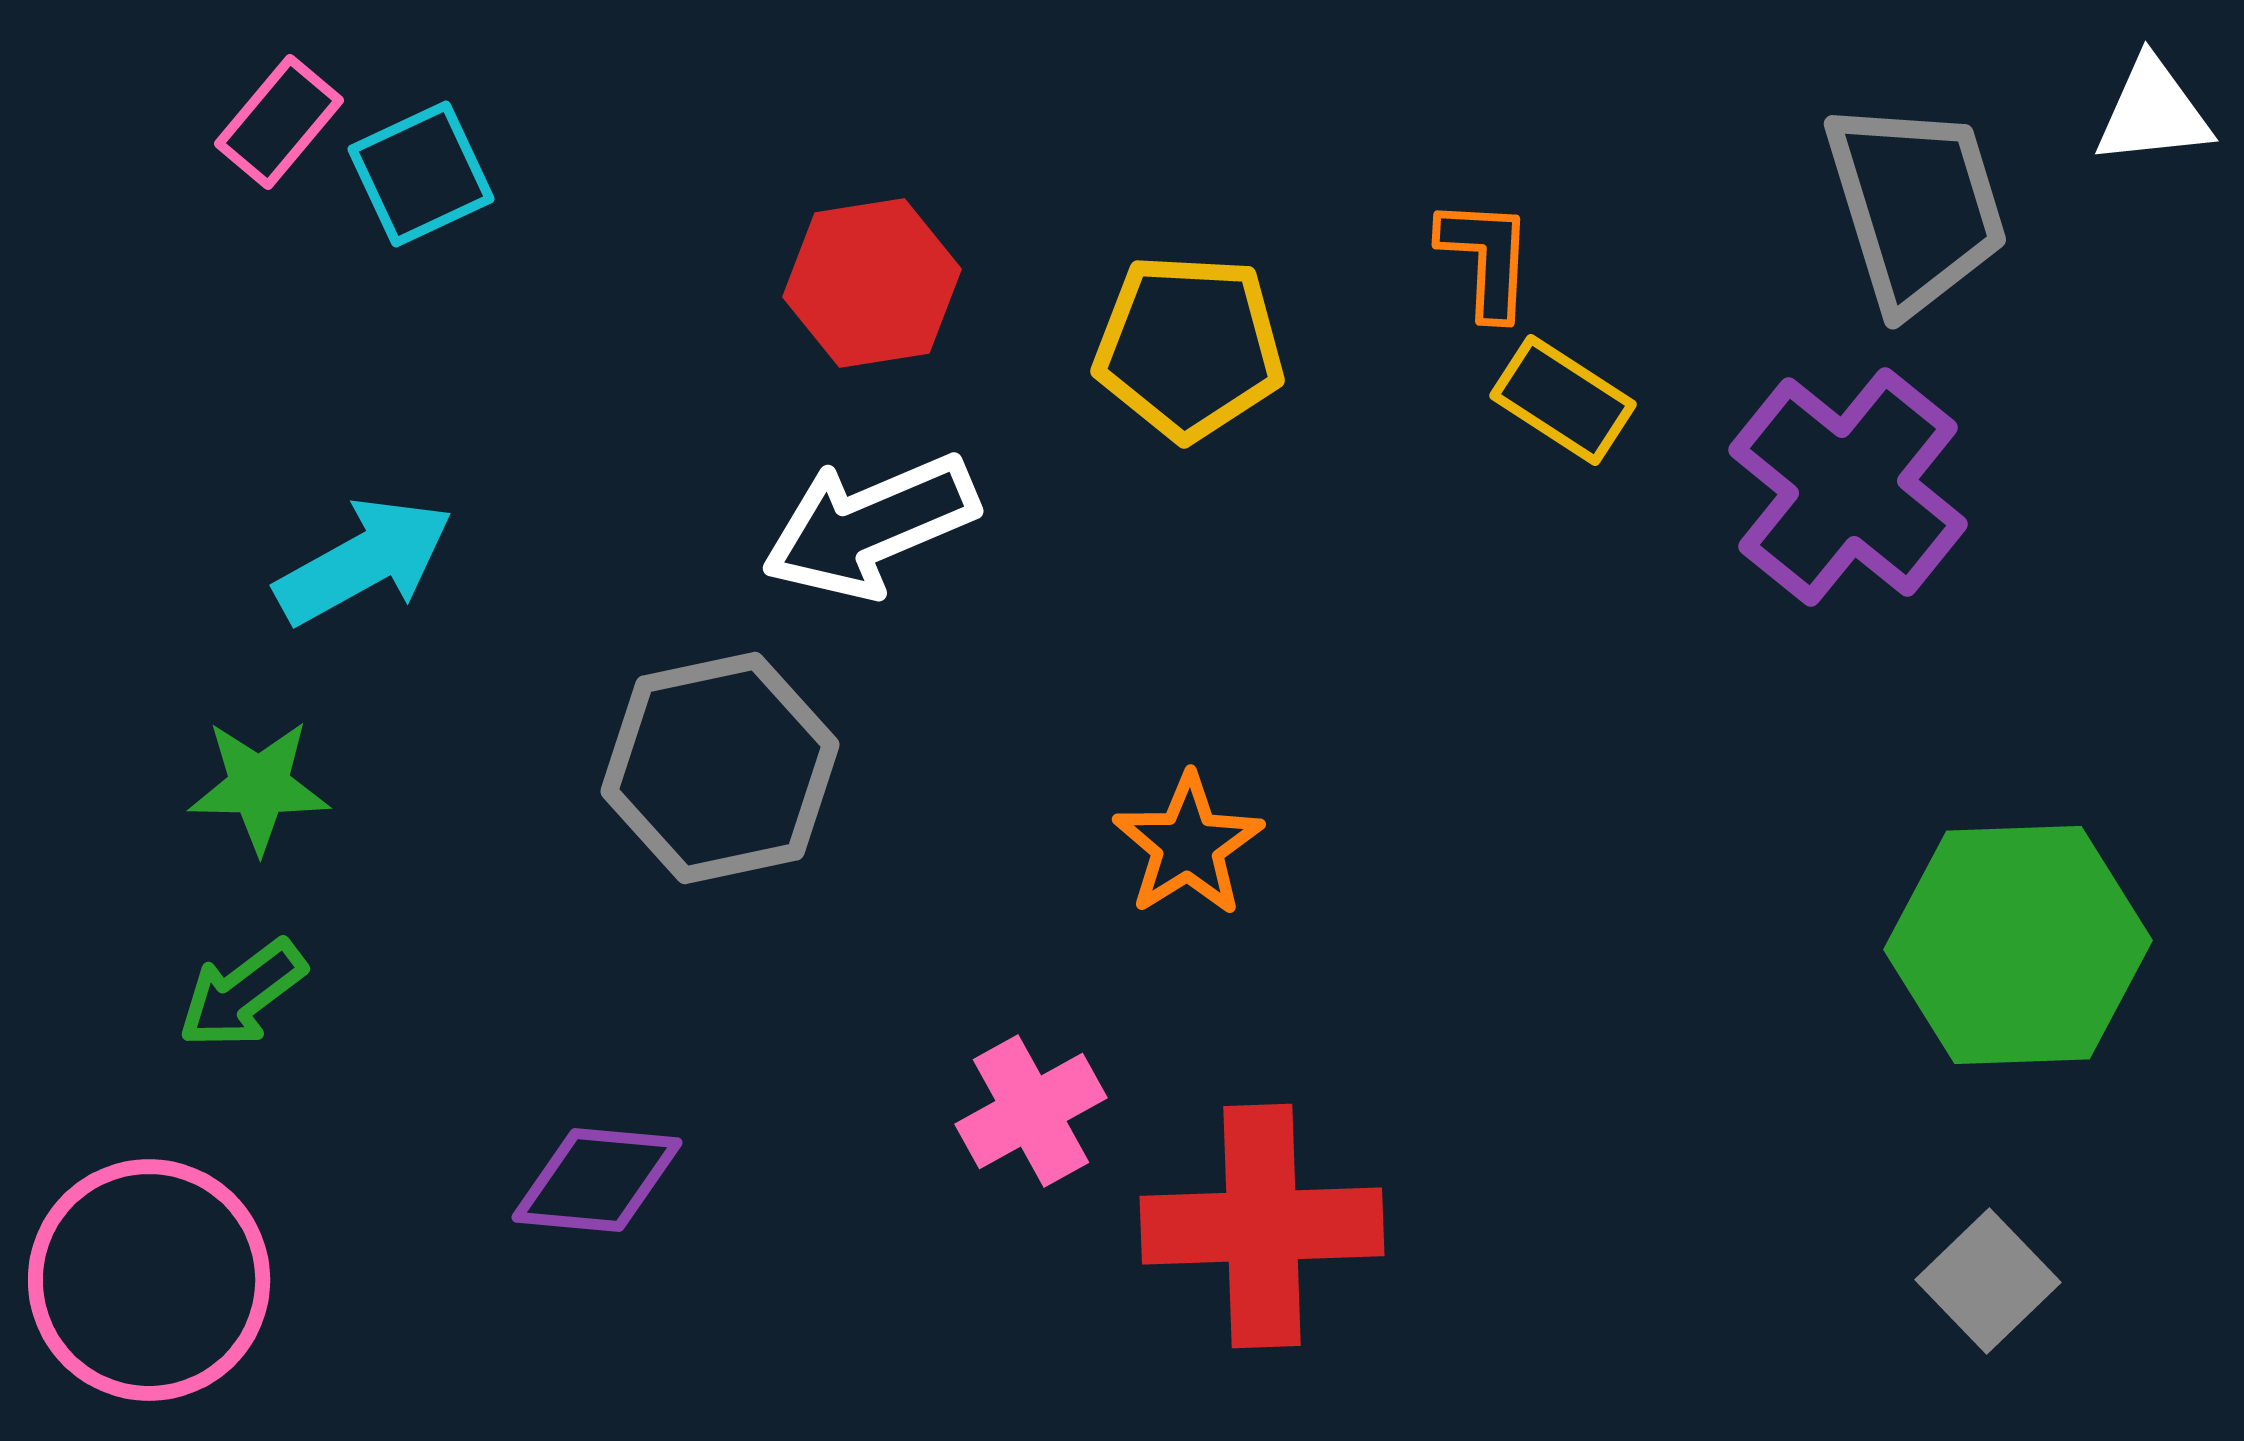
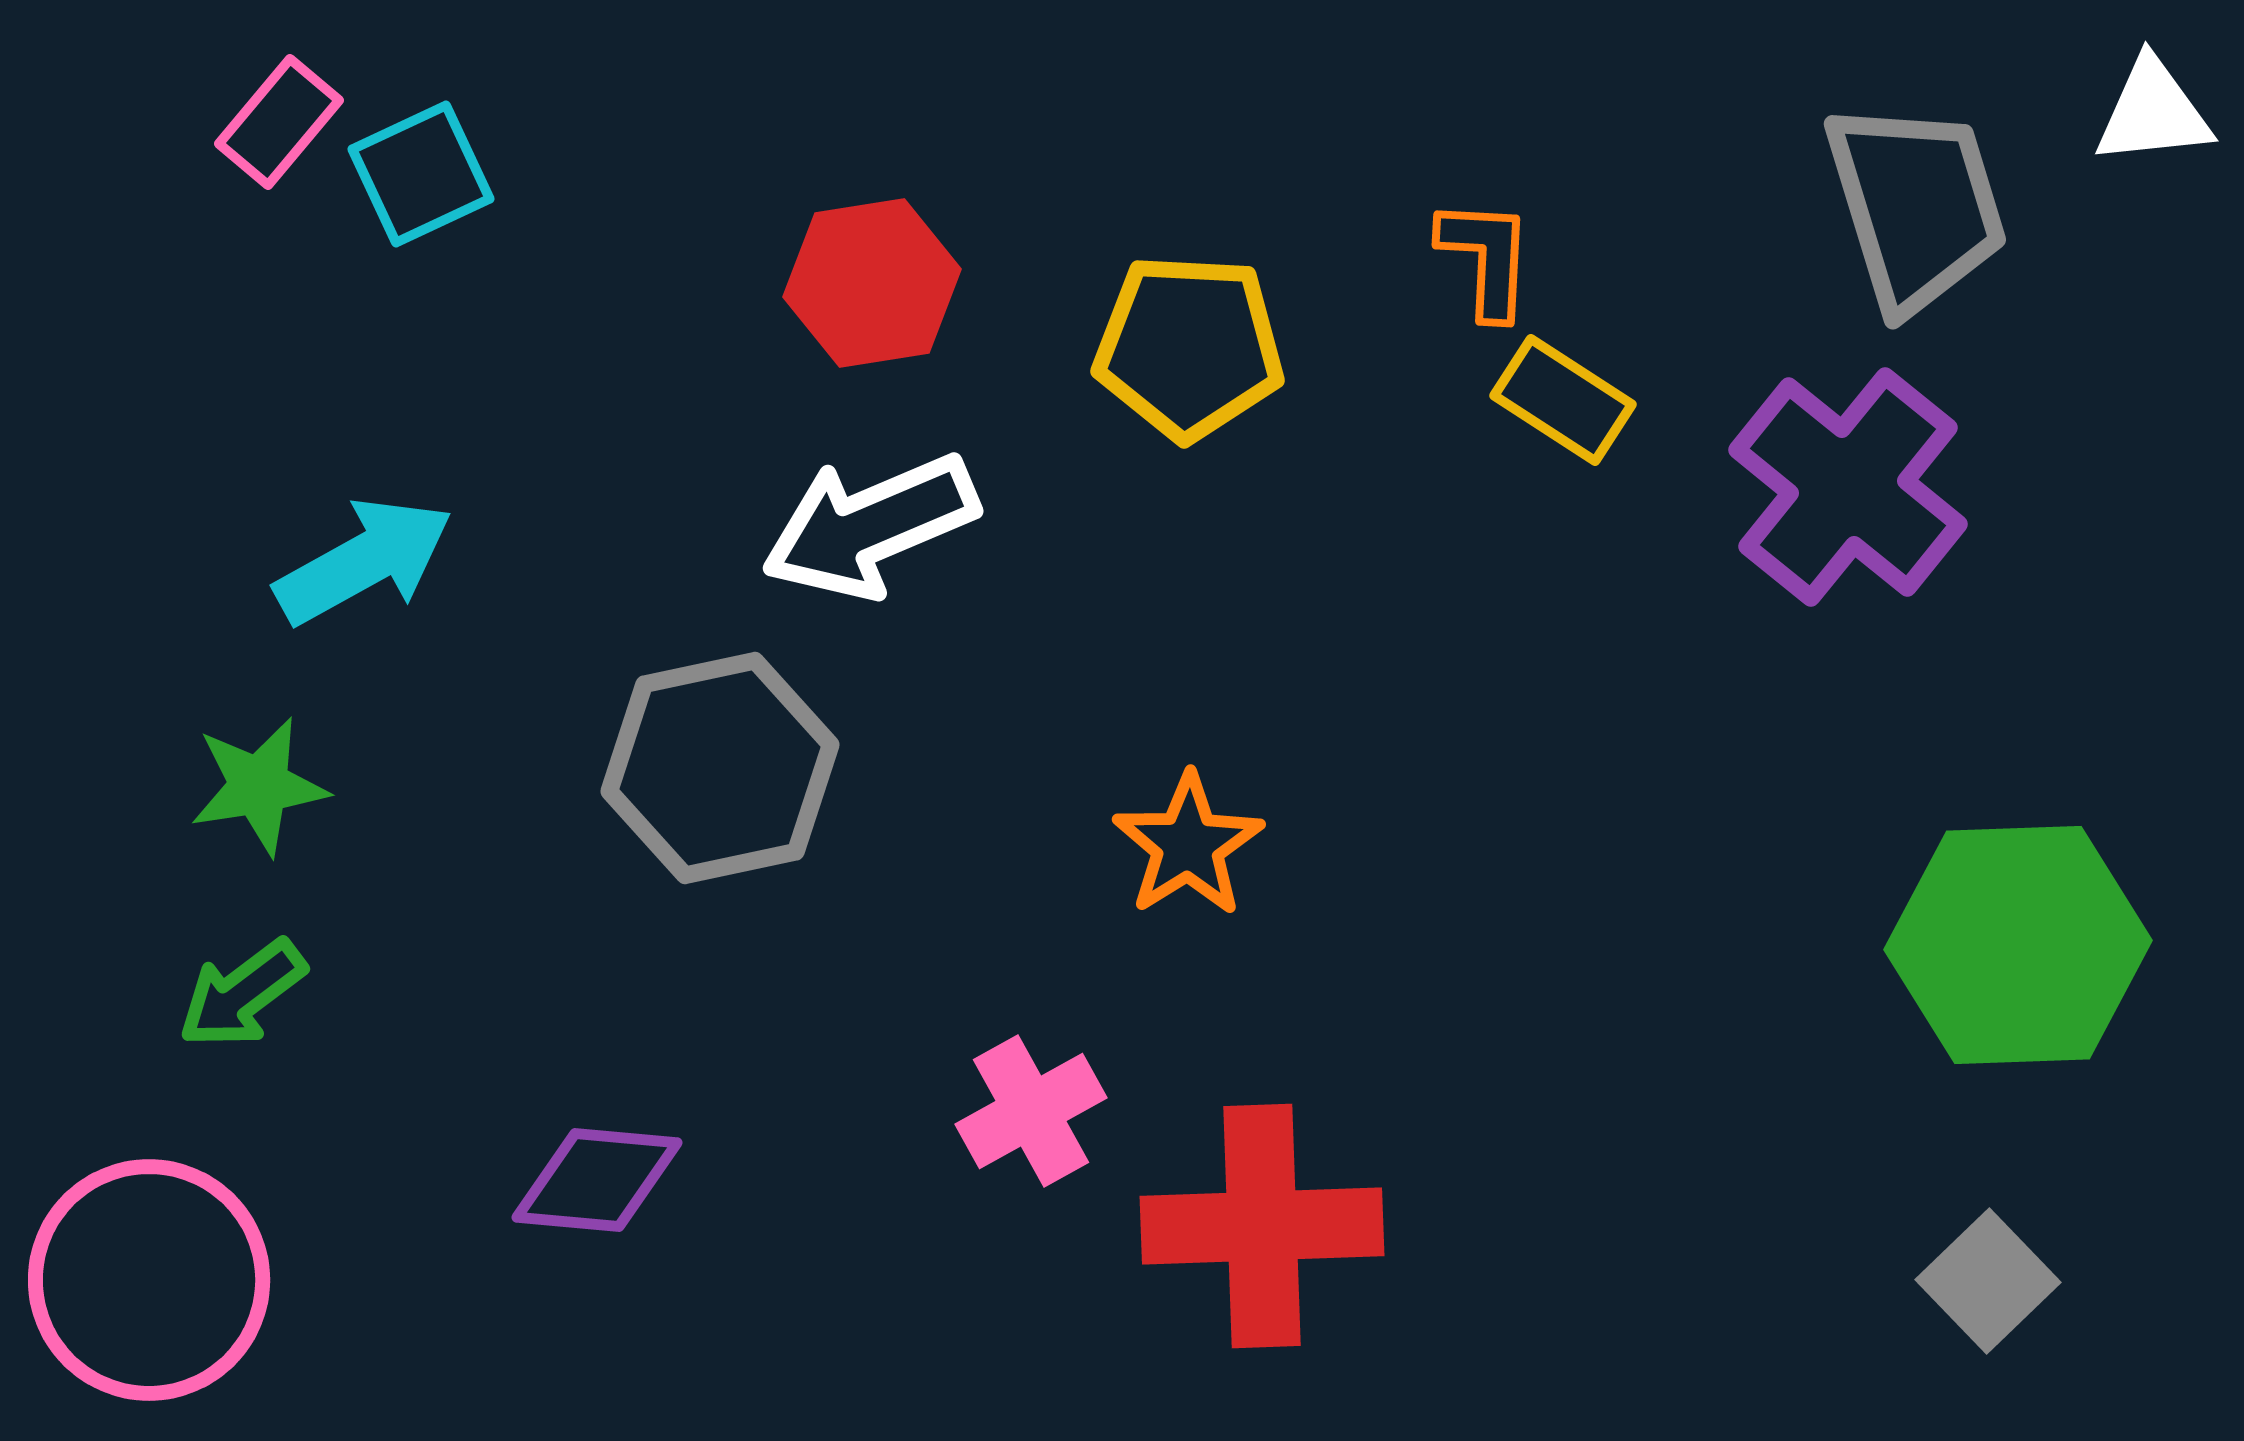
green star: rotated 10 degrees counterclockwise
